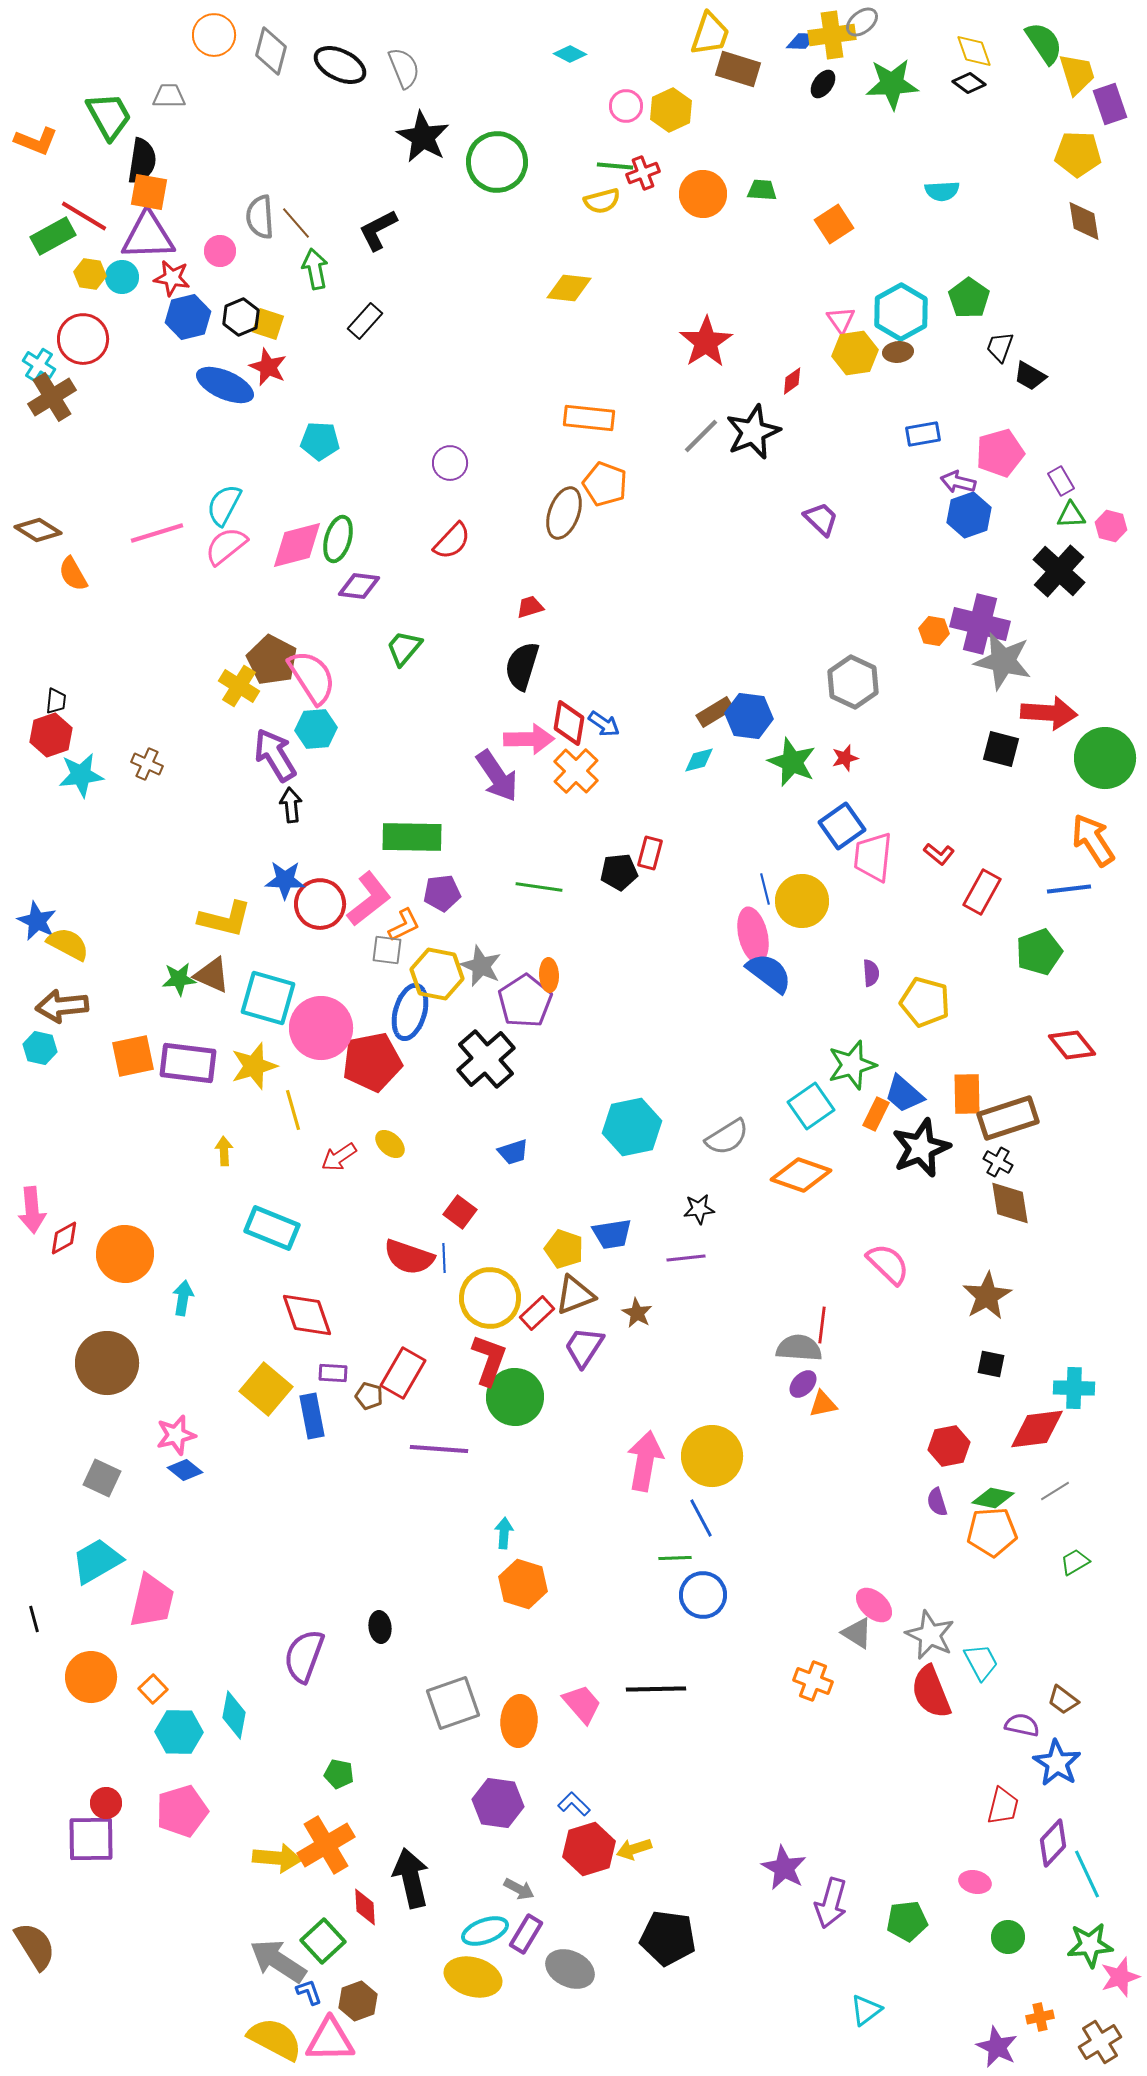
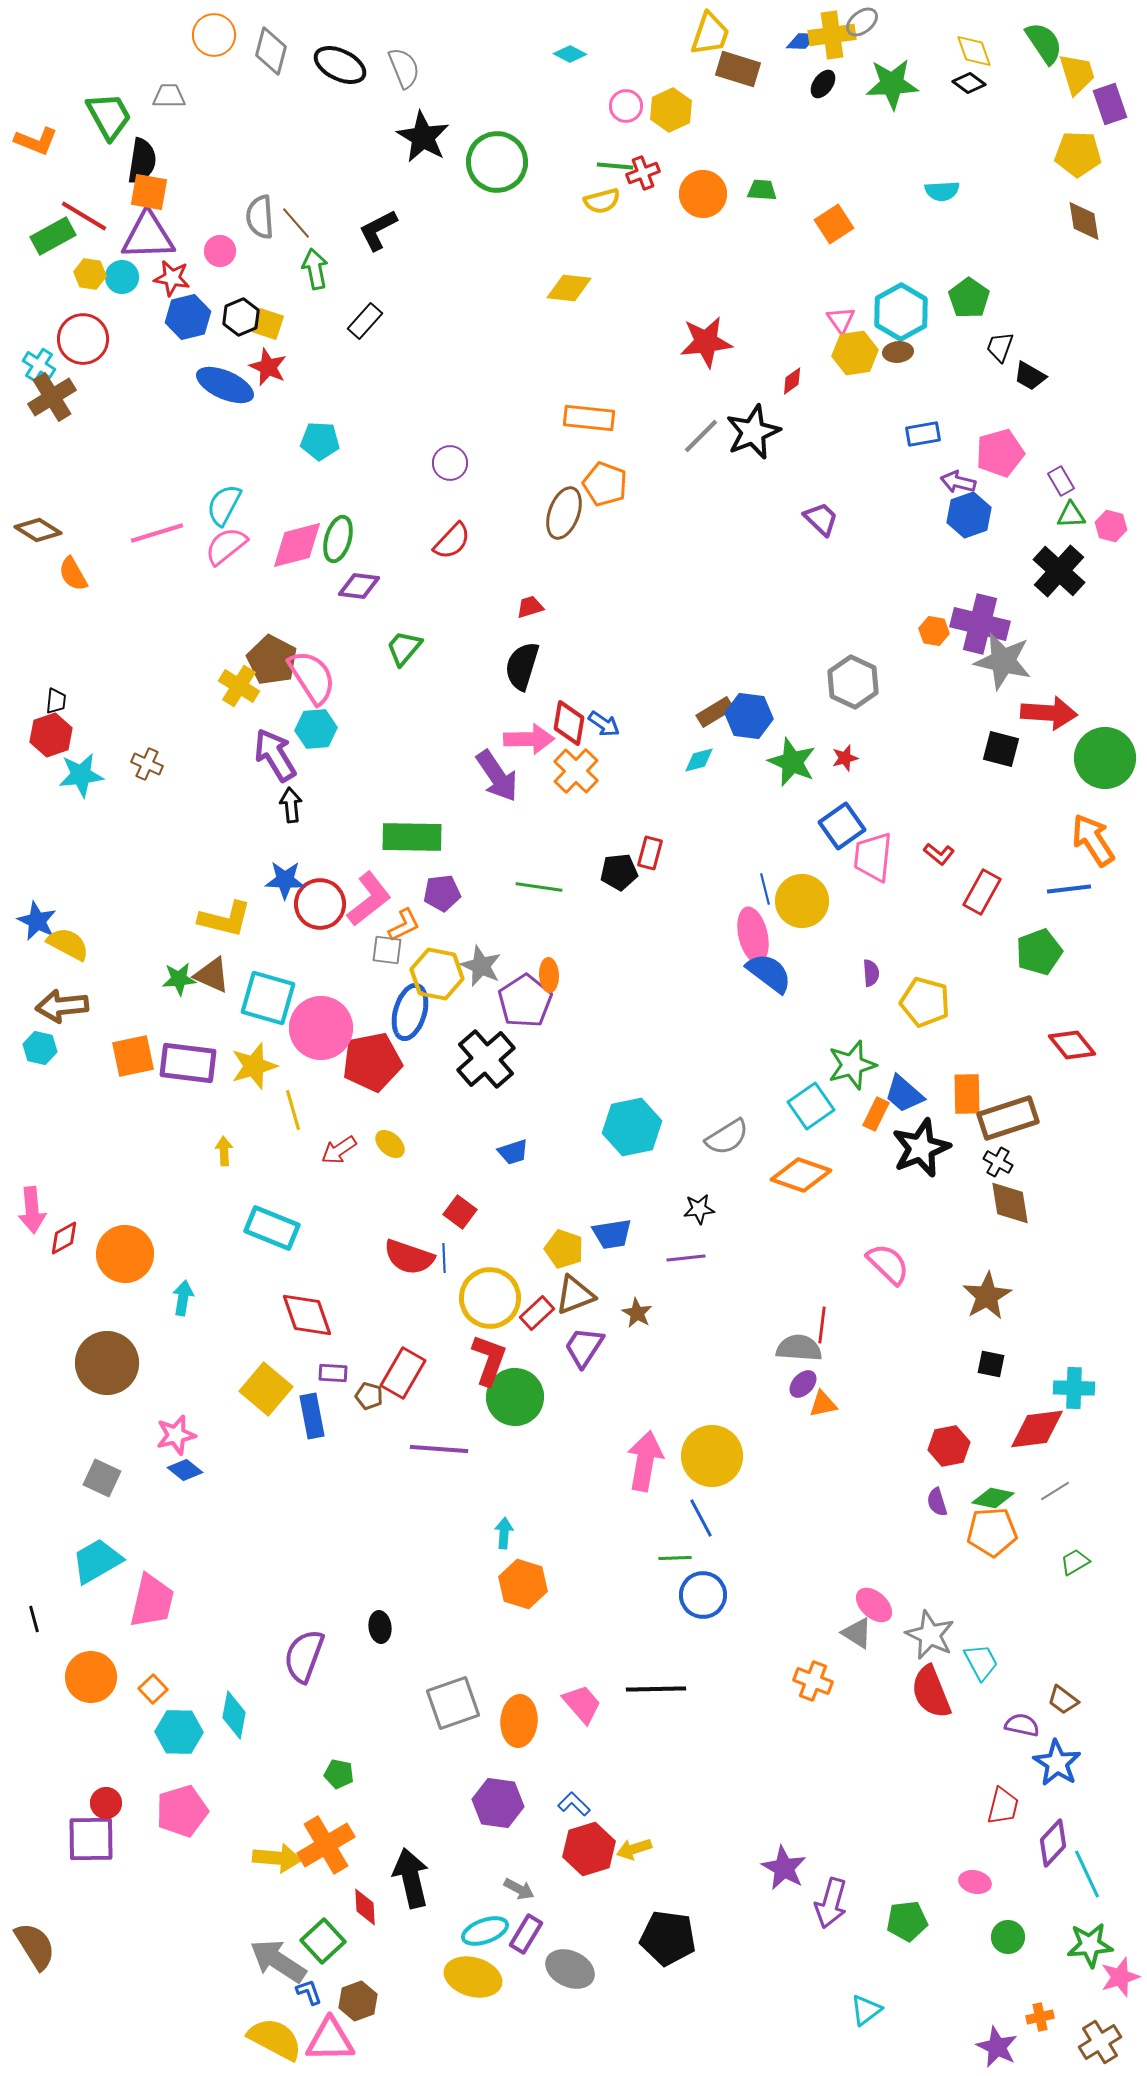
red star at (706, 342): rotated 26 degrees clockwise
red arrow at (339, 1157): moved 7 px up
